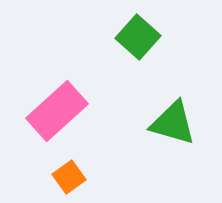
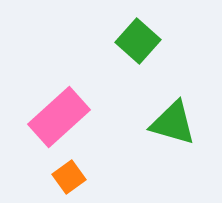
green square: moved 4 px down
pink rectangle: moved 2 px right, 6 px down
